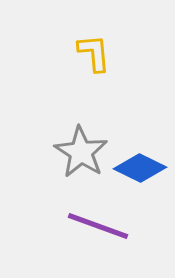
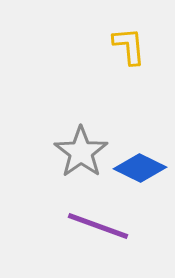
yellow L-shape: moved 35 px right, 7 px up
gray star: rotated 4 degrees clockwise
